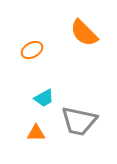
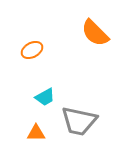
orange semicircle: moved 11 px right
cyan trapezoid: moved 1 px right, 1 px up
